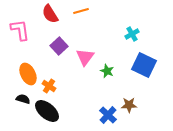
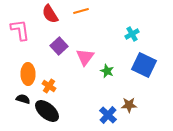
orange ellipse: rotated 25 degrees clockwise
